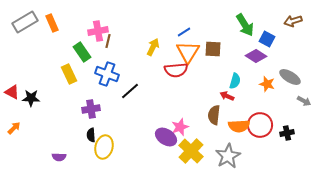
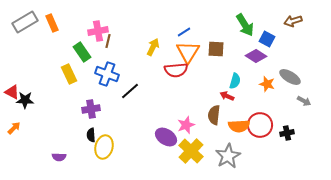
brown square: moved 3 px right
black star: moved 6 px left, 2 px down
pink star: moved 6 px right, 2 px up
